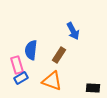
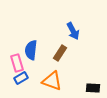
brown rectangle: moved 1 px right, 2 px up
pink rectangle: moved 2 px up
